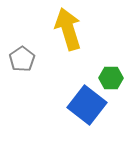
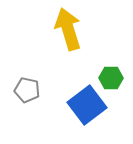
gray pentagon: moved 5 px right, 31 px down; rotated 25 degrees counterclockwise
blue square: rotated 15 degrees clockwise
